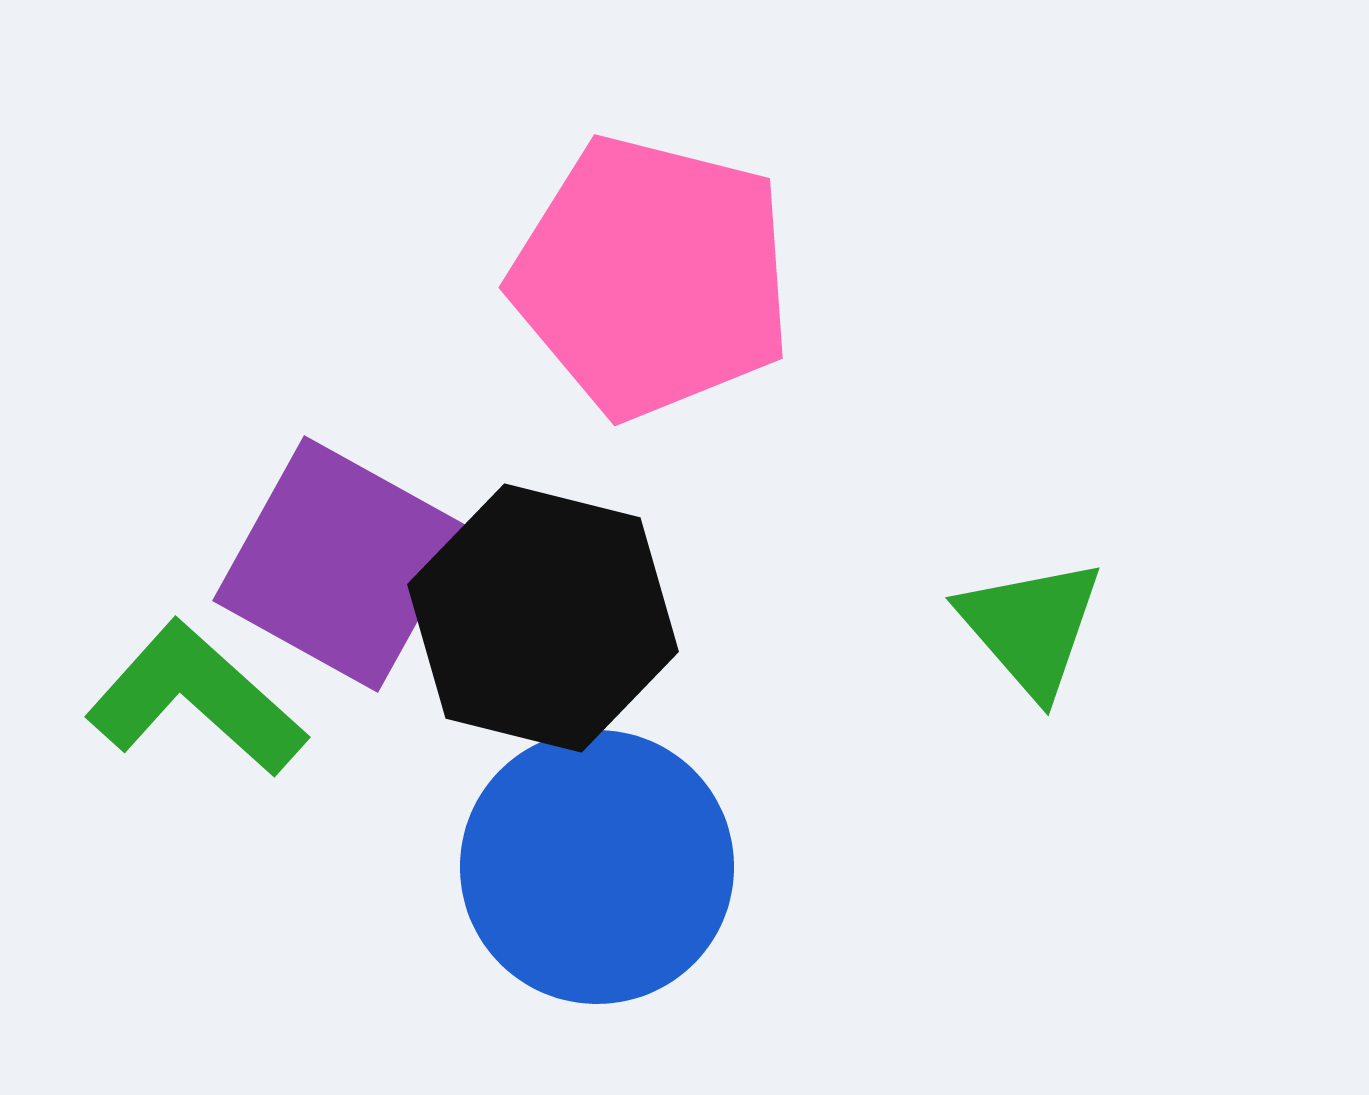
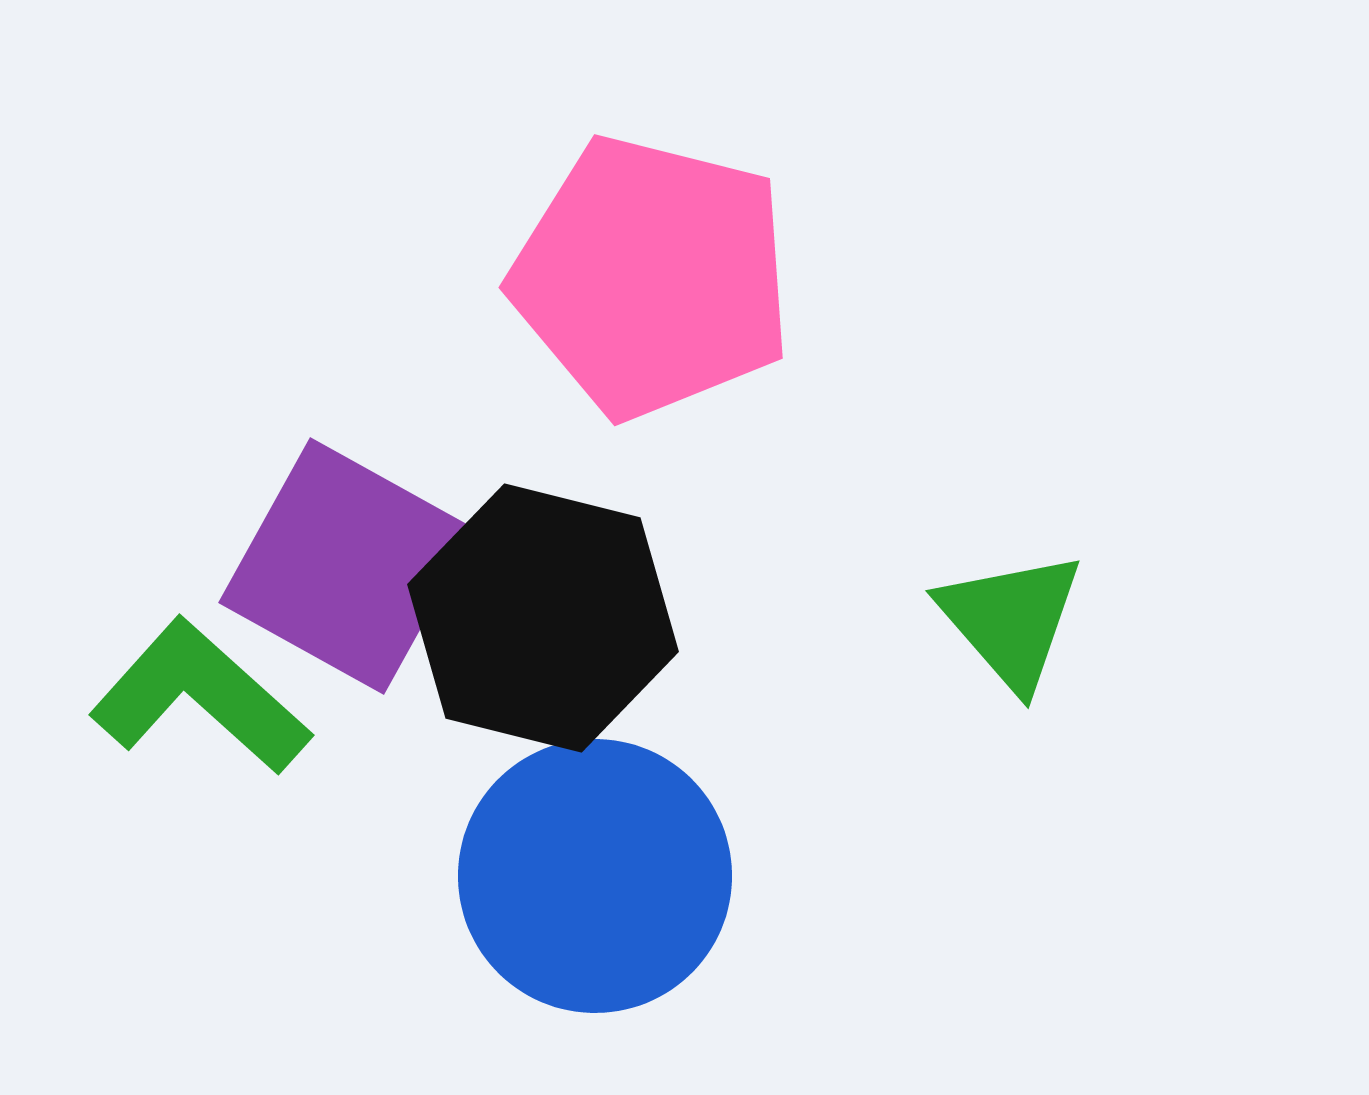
purple square: moved 6 px right, 2 px down
green triangle: moved 20 px left, 7 px up
green L-shape: moved 4 px right, 2 px up
blue circle: moved 2 px left, 9 px down
